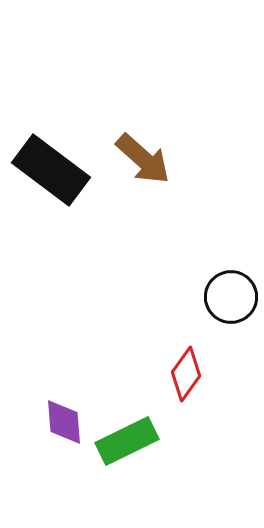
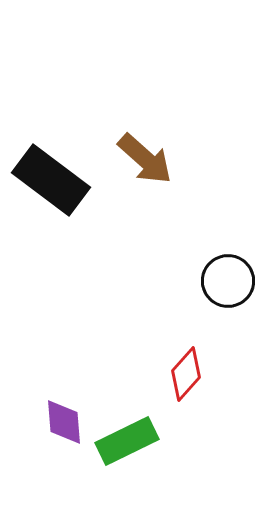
brown arrow: moved 2 px right
black rectangle: moved 10 px down
black circle: moved 3 px left, 16 px up
red diamond: rotated 6 degrees clockwise
